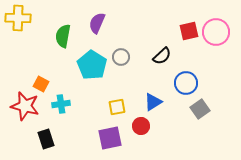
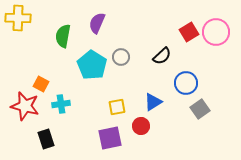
red square: moved 1 px down; rotated 18 degrees counterclockwise
